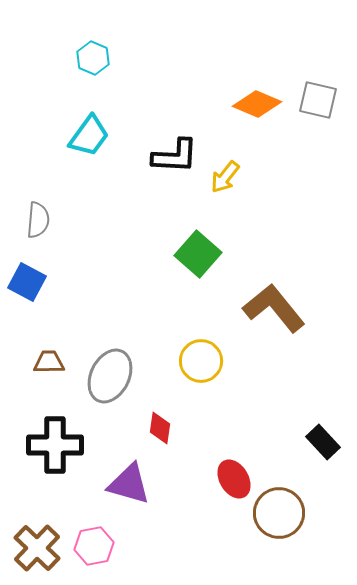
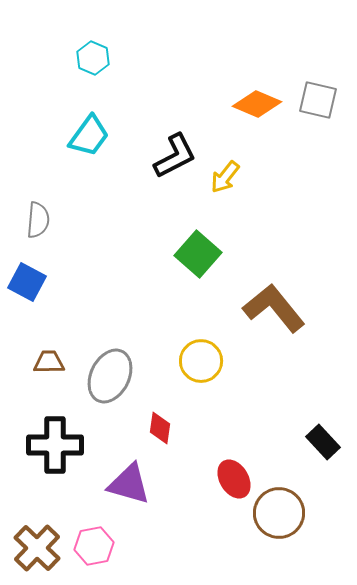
black L-shape: rotated 30 degrees counterclockwise
